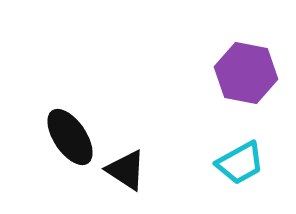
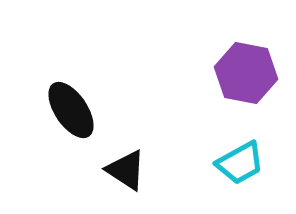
black ellipse: moved 1 px right, 27 px up
